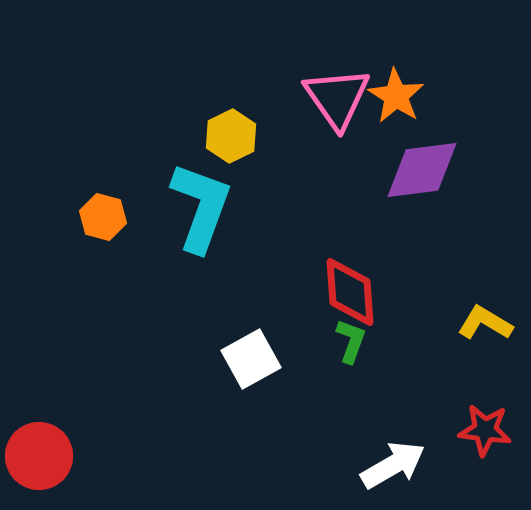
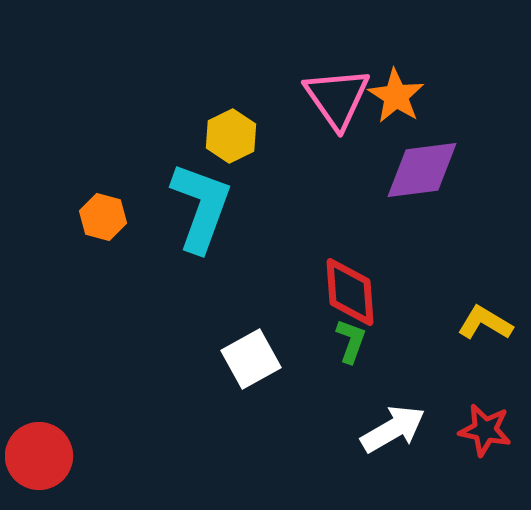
red star: rotated 4 degrees clockwise
white arrow: moved 36 px up
